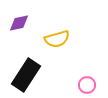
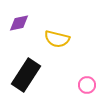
yellow semicircle: rotated 30 degrees clockwise
